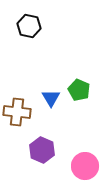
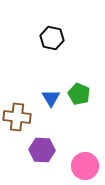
black hexagon: moved 23 px right, 12 px down
green pentagon: moved 4 px down
brown cross: moved 5 px down
purple hexagon: rotated 20 degrees counterclockwise
